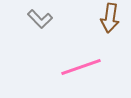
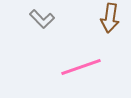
gray L-shape: moved 2 px right
